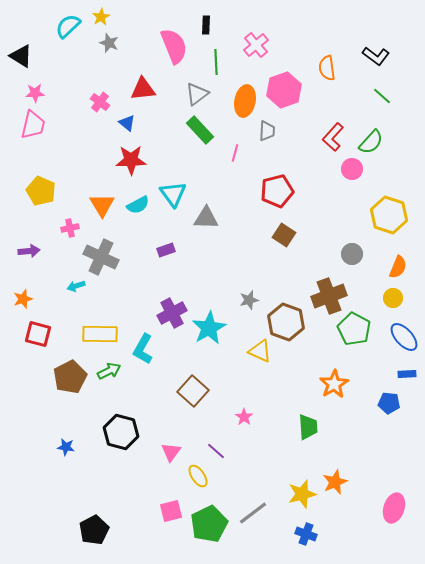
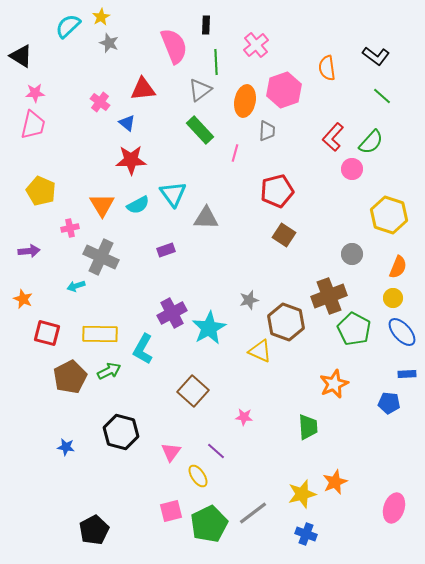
gray triangle at (197, 94): moved 3 px right, 4 px up
orange star at (23, 299): rotated 30 degrees counterclockwise
red square at (38, 334): moved 9 px right, 1 px up
blue ellipse at (404, 337): moved 2 px left, 5 px up
orange star at (334, 384): rotated 8 degrees clockwise
pink star at (244, 417): rotated 30 degrees counterclockwise
